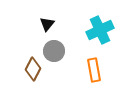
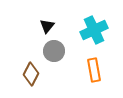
black triangle: moved 2 px down
cyan cross: moved 6 px left
brown diamond: moved 2 px left, 5 px down
